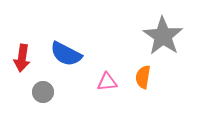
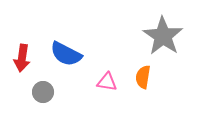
pink triangle: rotated 15 degrees clockwise
